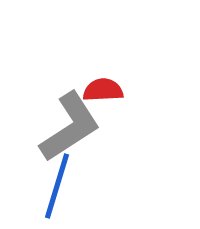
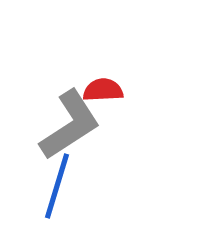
gray L-shape: moved 2 px up
